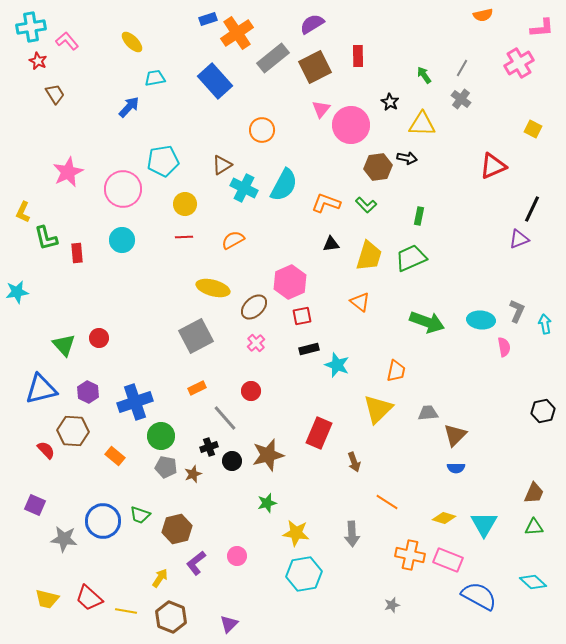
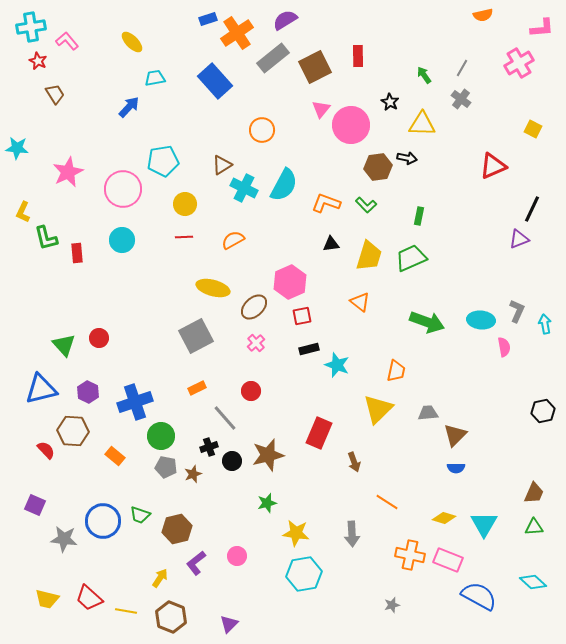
purple semicircle at (312, 24): moved 27 px left, 4 px up
cyan star at (17, 292): moved 144 px up; rotated 15 degrees clockwise
